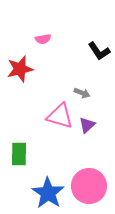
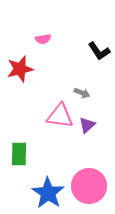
pink triangle: rotated 8 degrees counterclockwise
